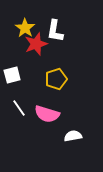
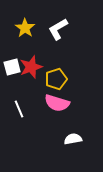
white L-shape: moved 3 px right, 2 px up; rotated 50 degrees clockwise
red star: moved 5 px left, 23 px down
white square: moved 8 px up
white line: moved 1 px down; rotated 12 degrees clockwise
pink semicircle: moved 10 px right, 11 px up
white semicircle: moved 3 px down
